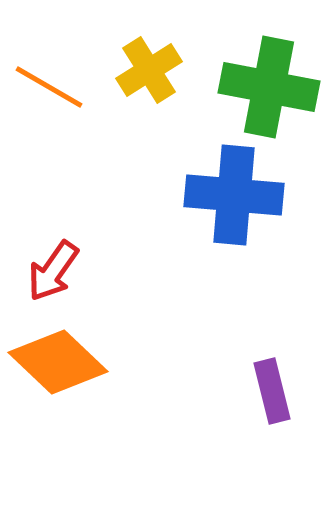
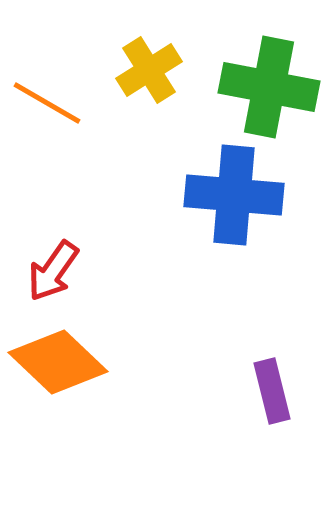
orange line: moved 2 px left, 16 px down
